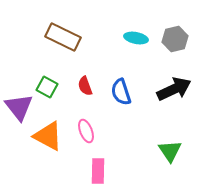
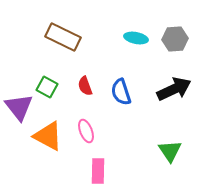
gray hexagon: rotated 10 degrees clockwise
